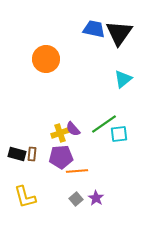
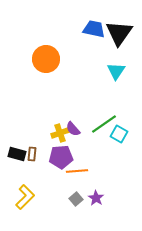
cyan triangle: moved 7 px left, 8 px up; rotated 18 degrees counterclockwise
cyan square: rotated 36 degrees clockwise
yellow L-shape: rotated 120 degrees counterclockwise
